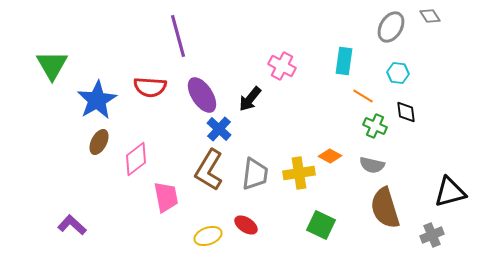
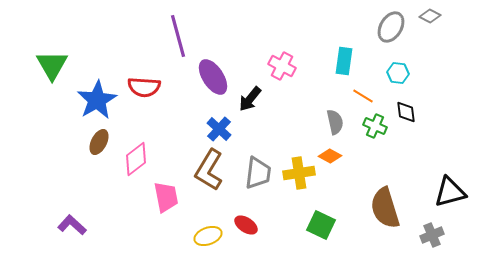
gray diamond: rotated 30 degrees counterclockwise
red semicircle: moved 6 px left
purple ellipse: moved 11 px right, 18 px up
gray semicircle: moved 37 px left, 43 px up; rotated 115 degrees counterclockwise
gray trapezoid: moved 3 px right, 1 px up
